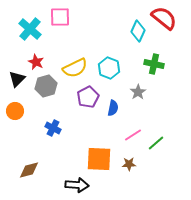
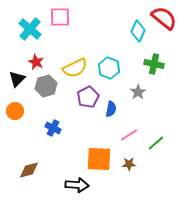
blue semicircle: moved 2 px left, 1 px down
pink line: moved 4 px left
